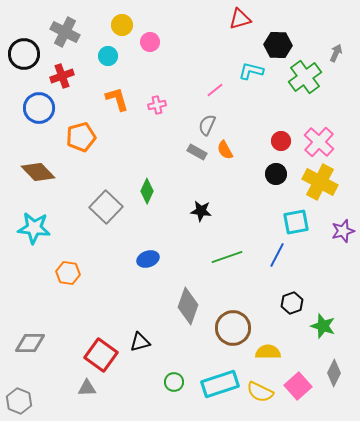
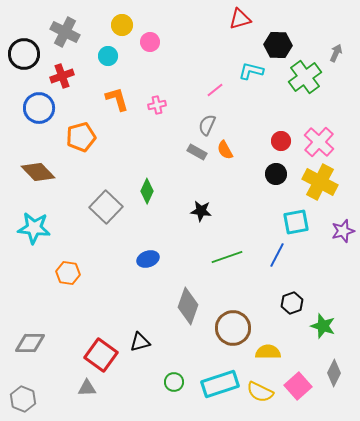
gray hexagon at (19, 401): moved 4 px right, 2 px up
